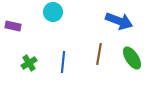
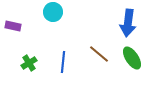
blue arrow: moved 9 px right, 2 px down; rotated 76 degrees clockwise
brown line: rotated 60 degrees counterclockwise
